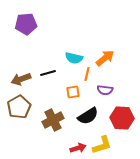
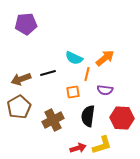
cyan semicircle: rotated 12 degrees clockwise
black semicircle: rotated 130 degrees clockwise
